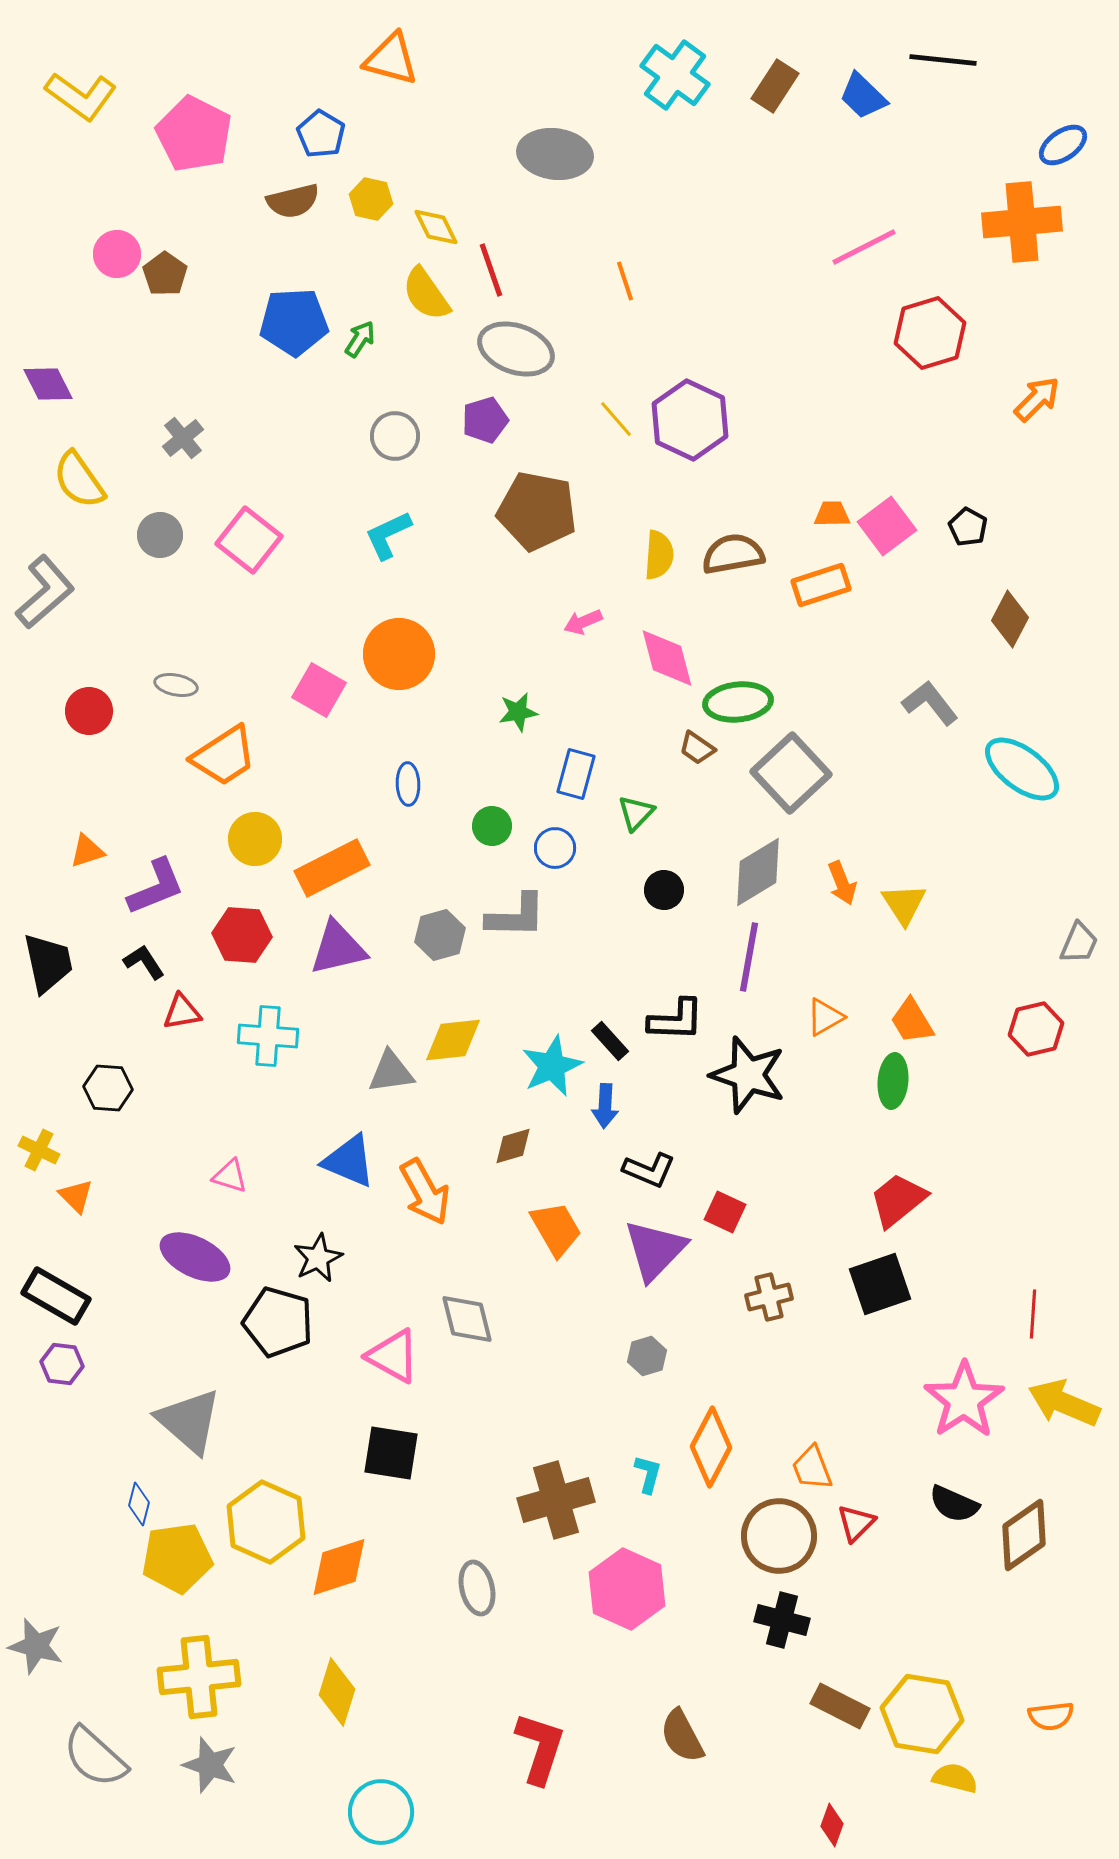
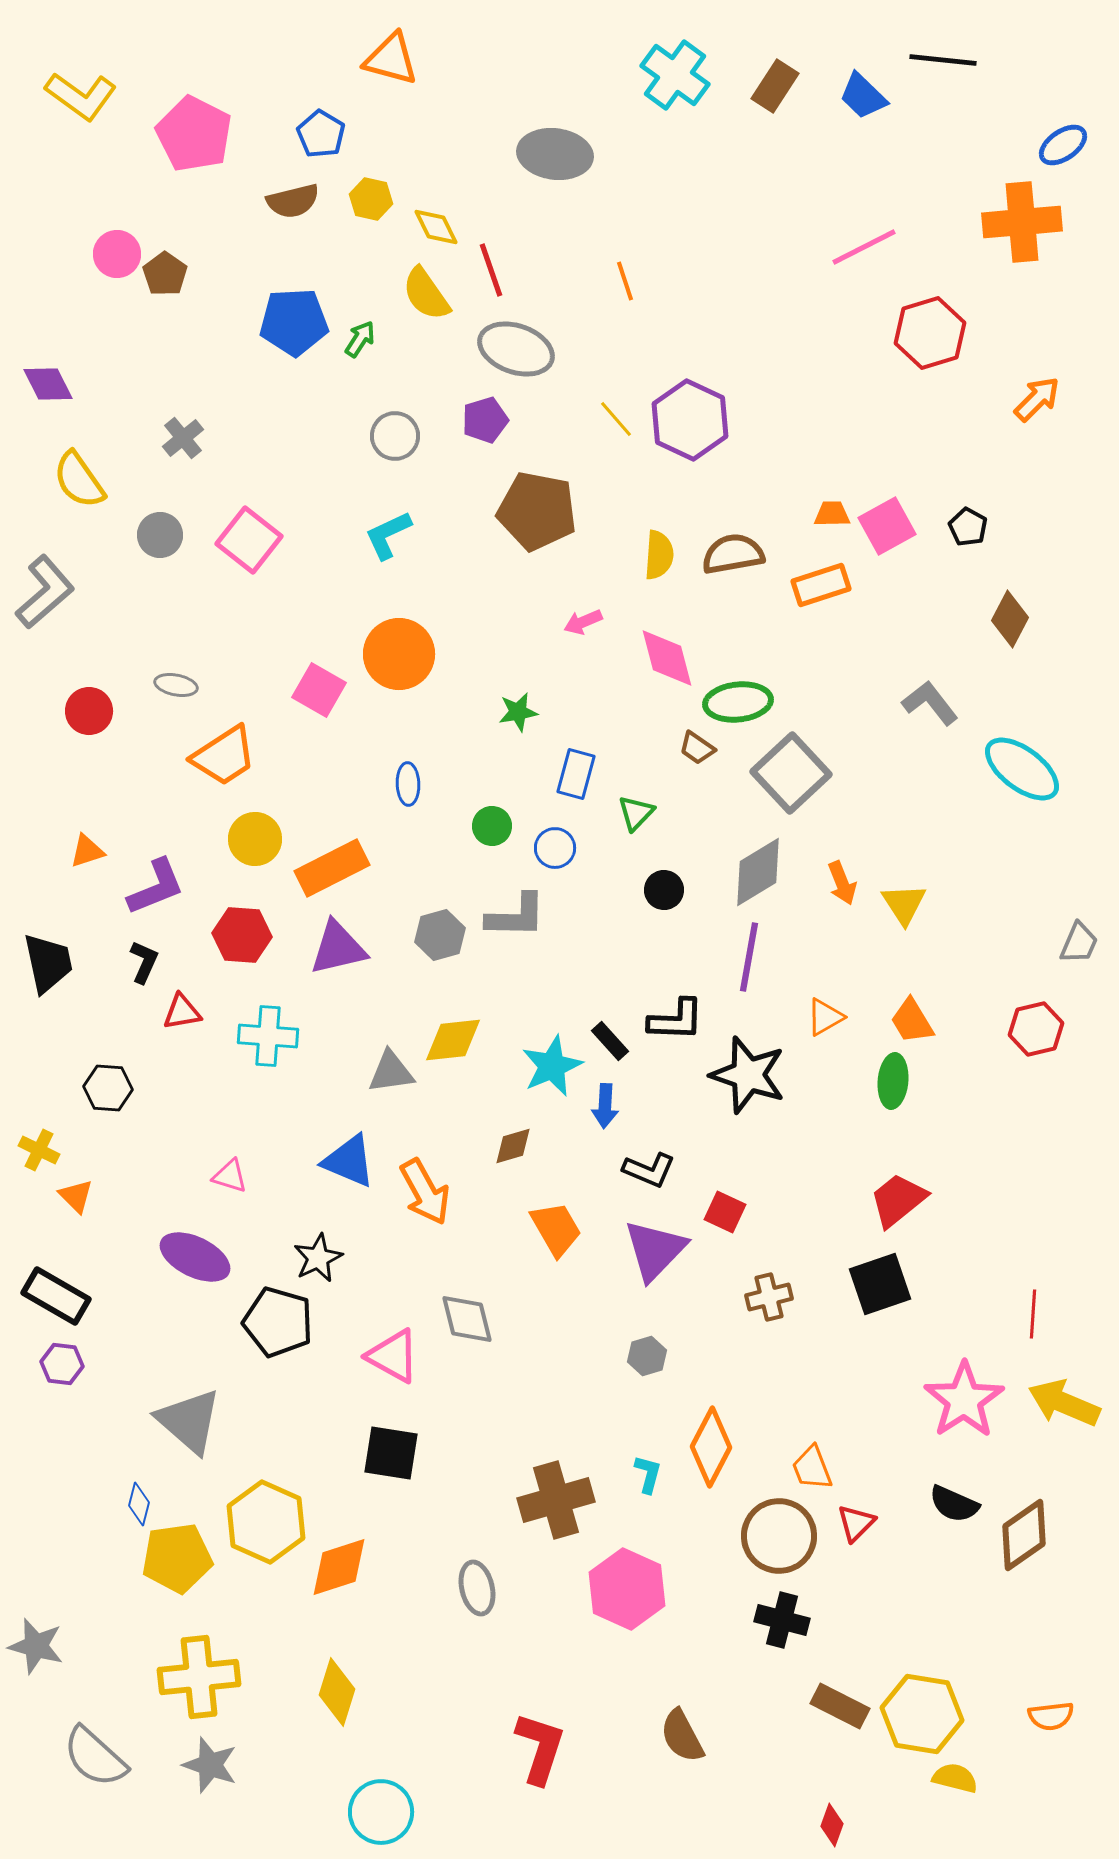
pink square at (887, 526): rotated 8 degrees clockwise
black L-shape at (144, 962): rotated 57 degrees clockwise
